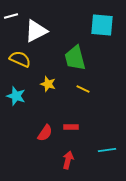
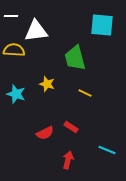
white line: rotated 16 degrees clockwise
white triangle: rotated 20 degrees clockwise
yellow semicircle: moved 6 px left, 9 px up; rotated 20 degrees counterclockwise
yellow star: moved 1 px left
yellow line: moved 2 px right, 4 px down
cyan star: moved 2 px up
red rectangle: rotated 32 degrees clockwise
red semicircle: rotated 30 degrees clockwise
cyan line: rotated 30 degrees clockwise
